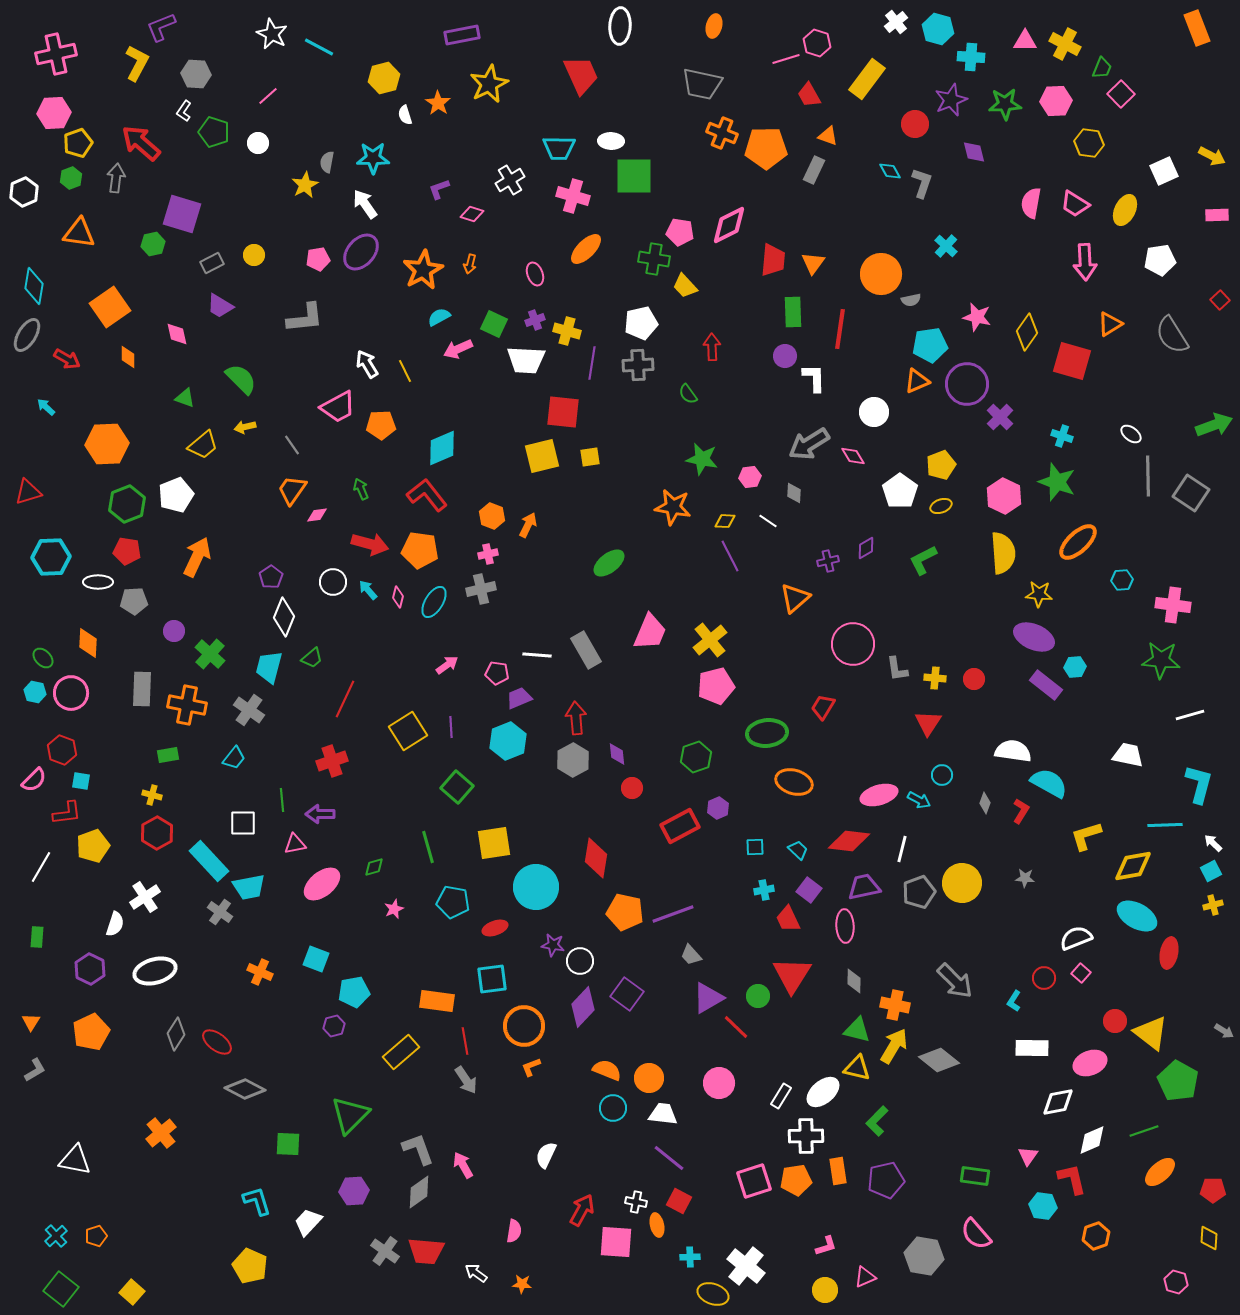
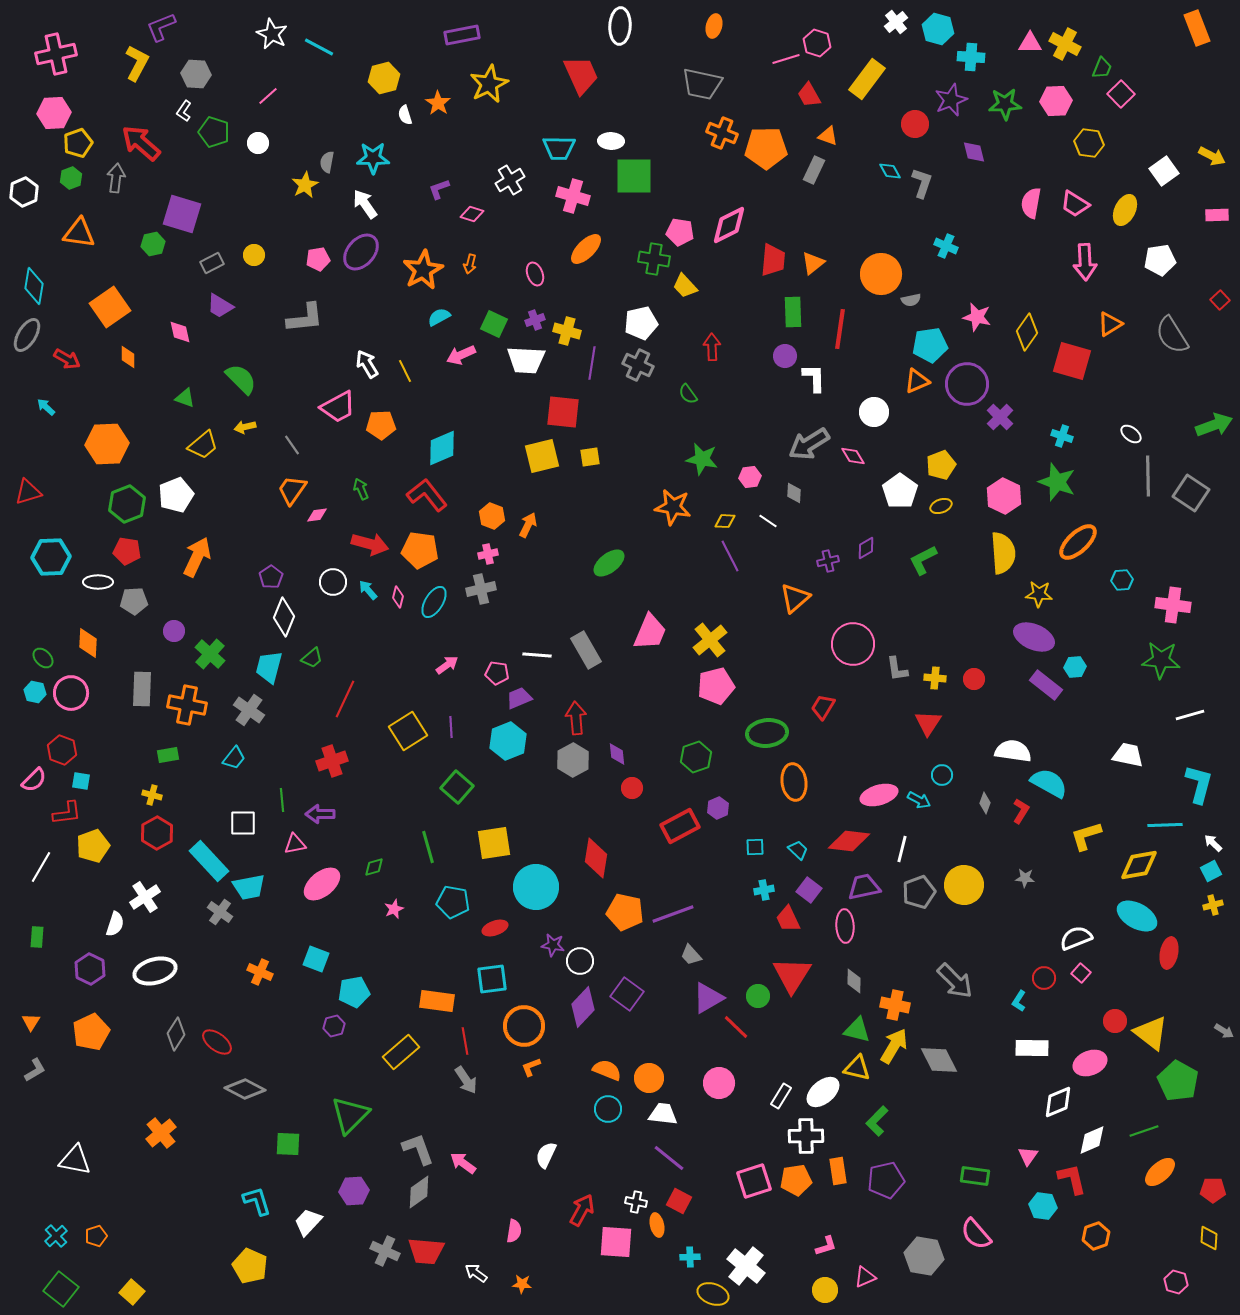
pink triangle at (1025, 41): moved 5 px right, 2 px down
white square at (1164, 171): rotated 12 degrees counterclockwise
cyan cross at (946, 246): rotated 20 degrees counterclockwise
orange triangle at (813, 263): rotated 15 degrees clockwise
pink diamond at (177, 334): moved 3 px right, 2 px up
pink arrow at (458, 349): moved 3 px right, 6 px down
gray cross at (638, 365): rotated 28 degrees clockwise
orange ellipse at (794, 782): rotated 66 degrees clockwise
yellow diamond at (1133, 866): moved 6 px right, 1 px up
yellow circle at (962, 883): moved 2 px right, 2 px down
cyan L-shape at (1014, 1001): moved 5 px right
gray diamond at (939, 1060): rotated 24 degrees clockwise
white diamond at (1058, 1102): rotated 12 degrees counterclockwise
cyan circle at (613, 1108): moved 5 px left, 1 px down
pink arrow at (463, 1165): moved 2 px up; rotated 24 degrees counterclockwise
gray cross at (385, 1251): rotated 12 degrees counterclockwise
